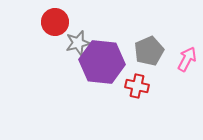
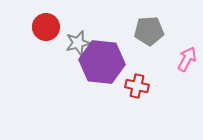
red circle: moved 9 px left, 5 px down
gray pentagon: moved 20 px up; rotated 20 degrees clockwise
